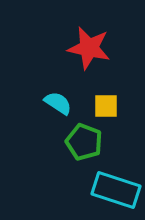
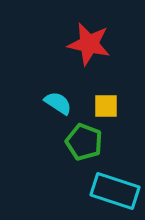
red star: moved 4 px up
cyan rectangle: moved 1 px left, 1 px down
